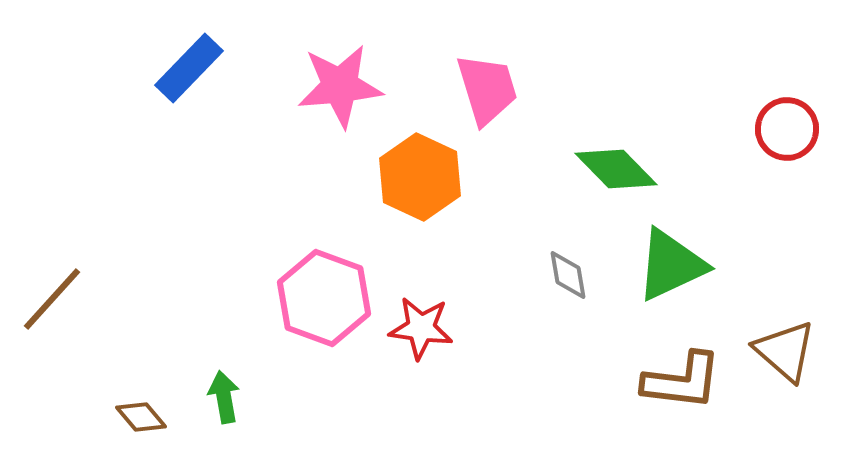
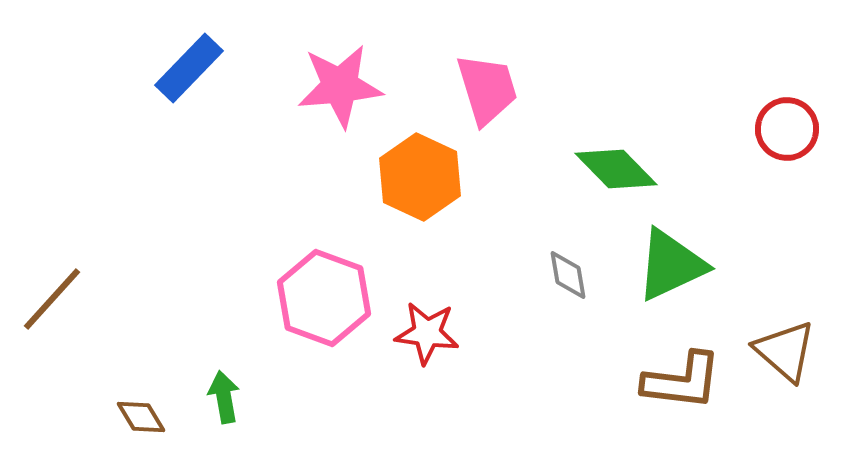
red star: moved 6 px right, 5 px down
brown diamond: rotated 9 degrees clockwise
